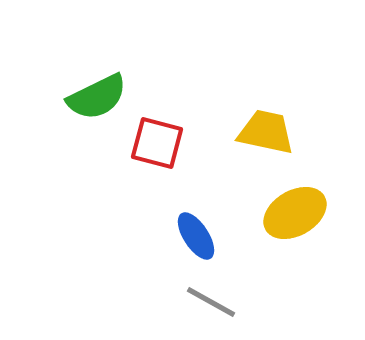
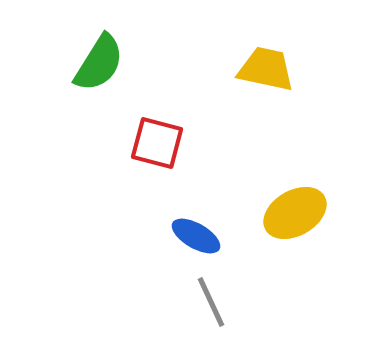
green semicircle: moved 2 px right, 34 px up; rotated 32 degrees counterclockwise
yellow trapezoid: moved 63 px up
blue ellipse: rotated 27 degrees counterclockwise
gray line: rotated 36 degrees clockwise
